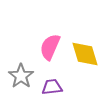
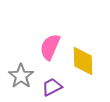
yellow diamond: moved 2 px left, 7 px down; rotated 16 degrees clockwise
purple trapezoid: rotated 20 degrees counterclockwise
